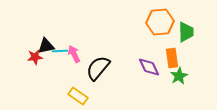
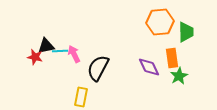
red star: rotated 21 degrees clockwise
black semicircle: rotated 12 degrees counterclockwise
yellow rectangle: moved 3 px right, 1 px down; rotated 66 degrees clockwise
